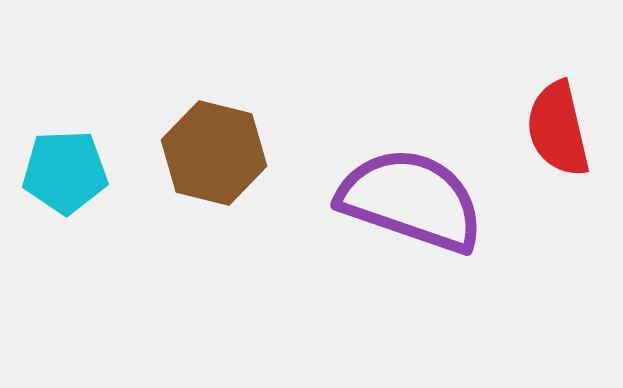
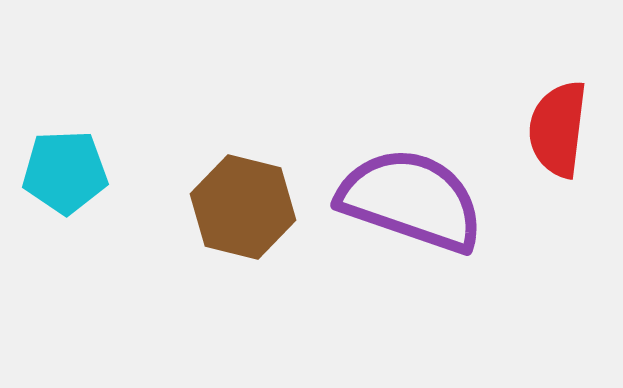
red semicircle: rotated 20 degrees clockwise
brown hexagon: moved 29 px right, 54 px down
